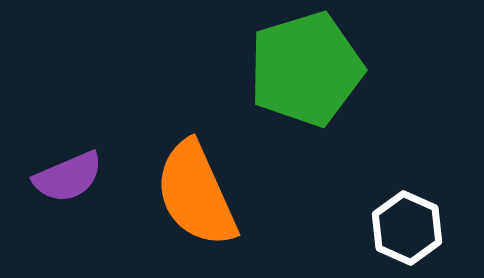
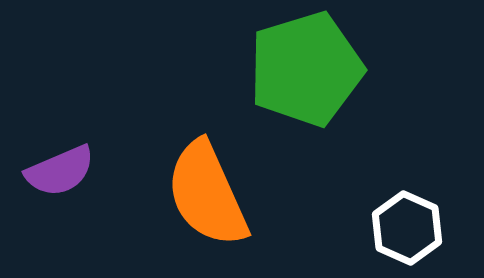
purple semicircle: moved 8 px left, 6 px up
orange semicircle: moved 11 px right
